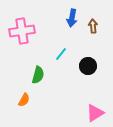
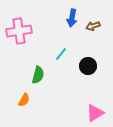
brown arrow: rotated 104 degrees counterclockwise
pink cross: moved 3 px left
